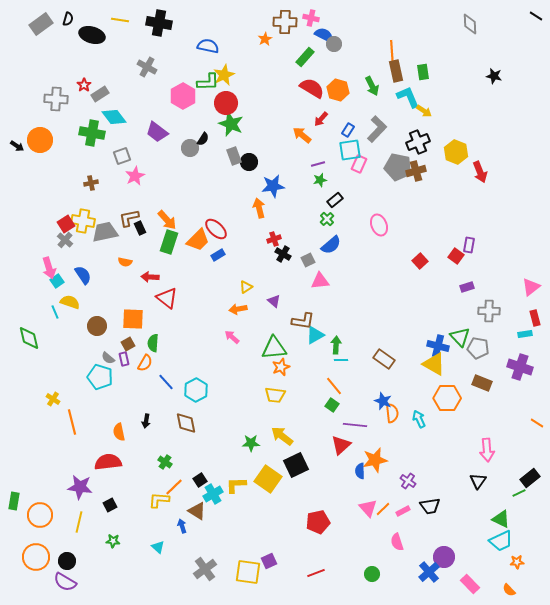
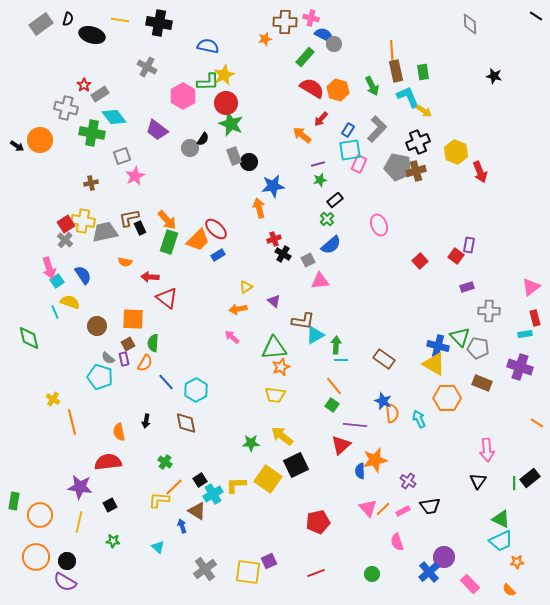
orange star at (265, 39): rotated 16 degrees clockwise
gray cross at (56, 99): moved 10 px right, 9 px down; rotated 10 degrees clockwise
purple trapezoid at (157, 132): moved 2 px up
green line at (519, 493): moved 5 px left, 10 px up; rotated 64 degrees counterclockwise
